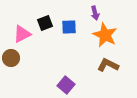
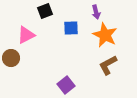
purple arrow: moved 1 px right, 1 px up
black square: moved 12 px up
blue square: moved 2 px right, 1 px down
pink triangle: moved 4 px right, 1 px down
brown L-shape: rotated 55 degrees counterclockwise
purple square: rotated 12 degrees clockwise
